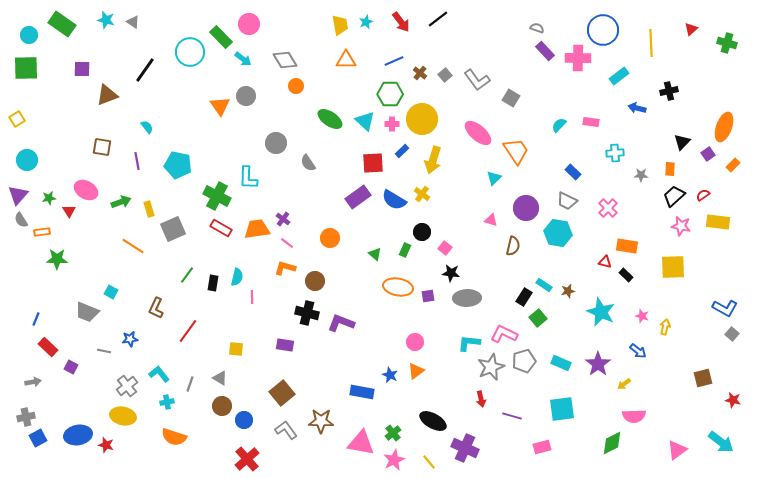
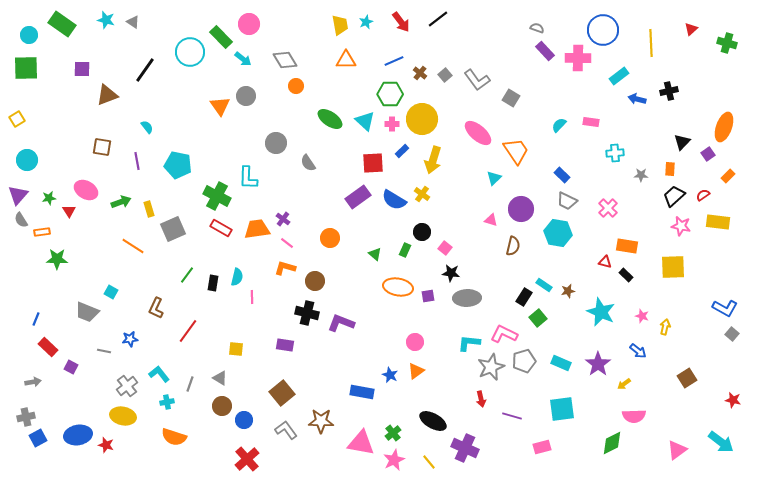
blue arrow at (637, 108): moved 9 px up
orange rectangle at (733, 165): moved 5 px left, 11 px down
blue rectangle at (573, 172): moved 11 px left, 3 px down
purple circle at (526, 208): moved 5 px left, 1 px down
brown square at (703, 378): moved 16 px left; rotated 18 degrees counterclockwise
